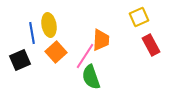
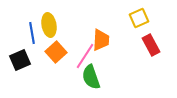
yellow square: moved 1 px down
